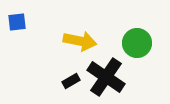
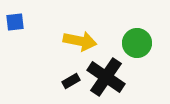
blue square: moved 2 px left
